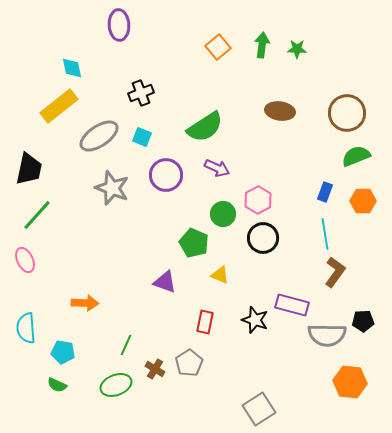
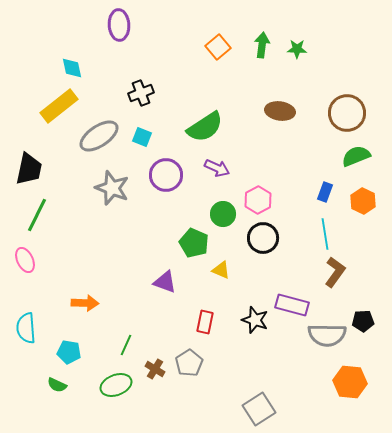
orange hexagon at (363, 201): rotated 25 degrees clockwise
green line at (37, 215): rotated 16 degrees counterclockwise
yellow triangle at (220, 275): moved 1 px right, 5 px up
cyan pentagon at (63, 352): moved 6 px right
